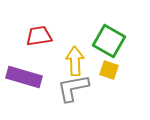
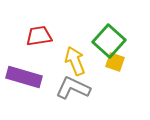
green square: rotated 12 degrees clockwise
yellow arrow: rotated 20 degrees counterclockwise
yellow square: moved 6 px right, 8 px up
gray L-shape: rotated 36 degrees clockwise
